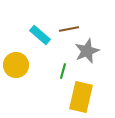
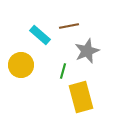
brown line: moved 3 px up
yellow circle: moved 5 px right
yellow rectangle: rotated 28 degrees counterclockwise
